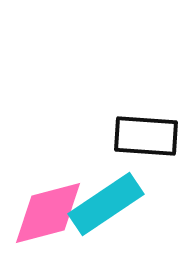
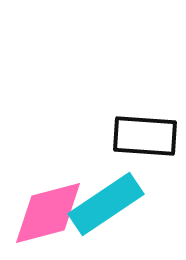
black rectangle: moved 1 px left
